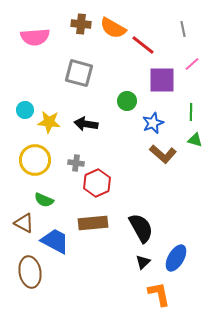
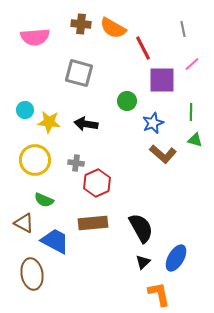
red line: moved 3 px down; rotated 25 degrees clockwise
brown ellipse: moved 2 px right, 2 px down
